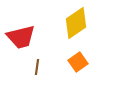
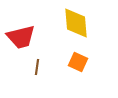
yellow diamond: rotated 60 degrees counterclockwise
orange square: rotated 30 degrees counterclockwise
